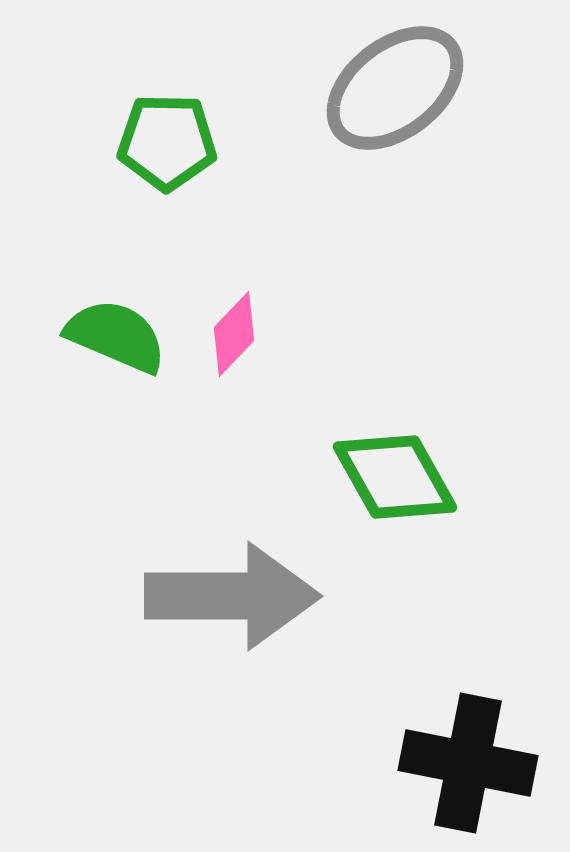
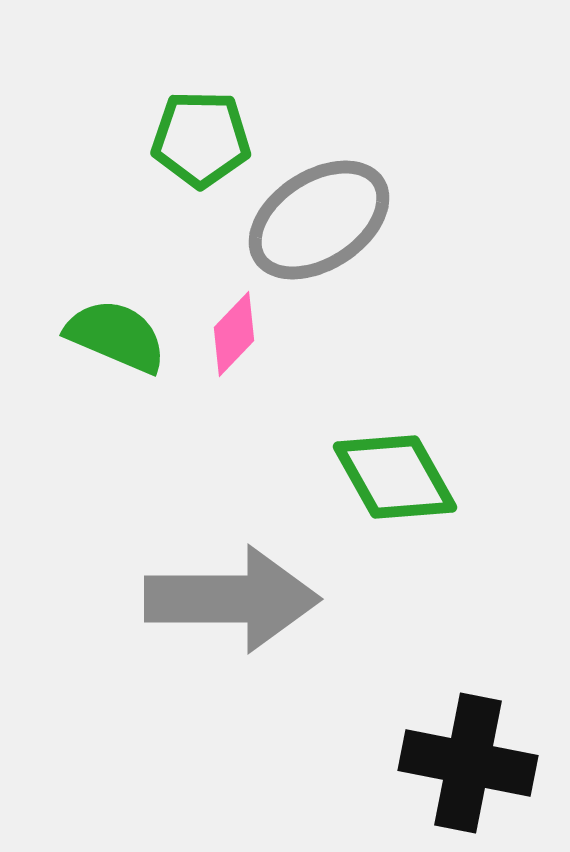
gray ellipse: moved 76 px left, 132 px down; rotated 5 degrees clockwise
green pentagon: moved 34 px right, 3 px up
gray arrow: moved 3 px down
